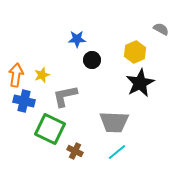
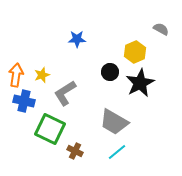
black circle: moved 18 px right, 12 px down
gray L-shape: moved 3 px up; rotated 20 degrees counterclockwise
gray trapezoid: rotated 28 degrees clockwise
